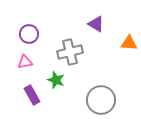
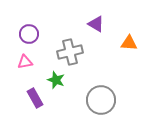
purple rectangle: moved 3 px right, 3 px down
